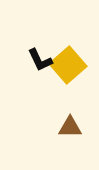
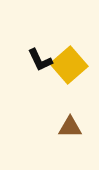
yellow square: moved 1 px right
